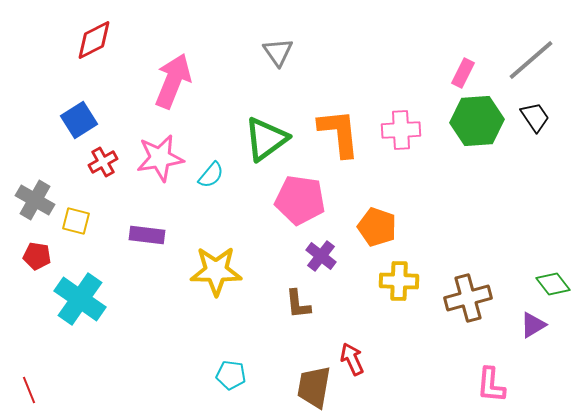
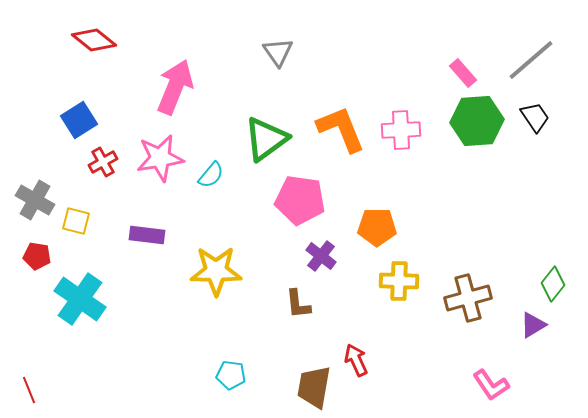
red diamond: rotated 66 degrees clockwise
pink rectangle: rotated 68 degrees counterclockwise
pink arrow: moved 2 px right, 6 px down
orange L-shape: moved 2 px right, 4 px up; rotated 16 degrees counterclockwise
orange pentagon: rotated 18 degrees counterclockwise
green diamond: rotated 76 degrees clockwise
red arrow: moved 4 px right, 1 px down
pink L-shape: rotated 39 degrees counterclockwise
